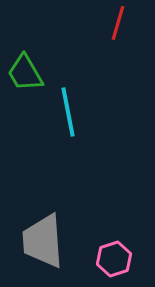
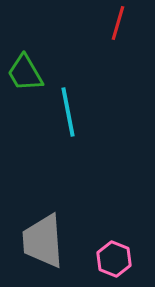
pink hexagon: rotated 20 degrees counterclockwise
